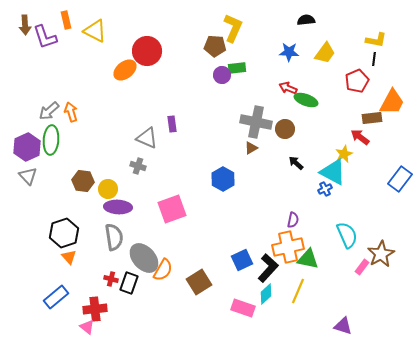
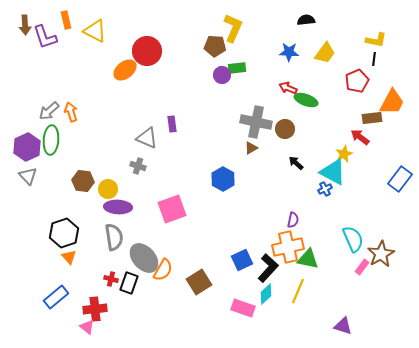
cyan semicircle at (347, 235): moved 6 px right, 4 px down
